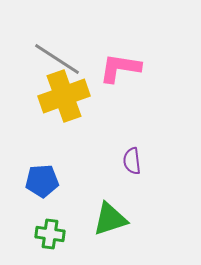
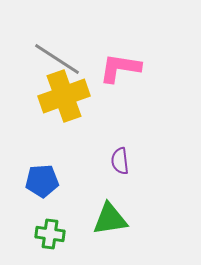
purple semicircle: moved 12 px left
green triangle: rotated 9 degrees clockwise
